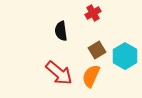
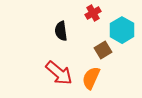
brown square: moved 6 px right
cyan hexagon: moved 3 px left, 26 px up
orange semicircle: moved 2 px down
